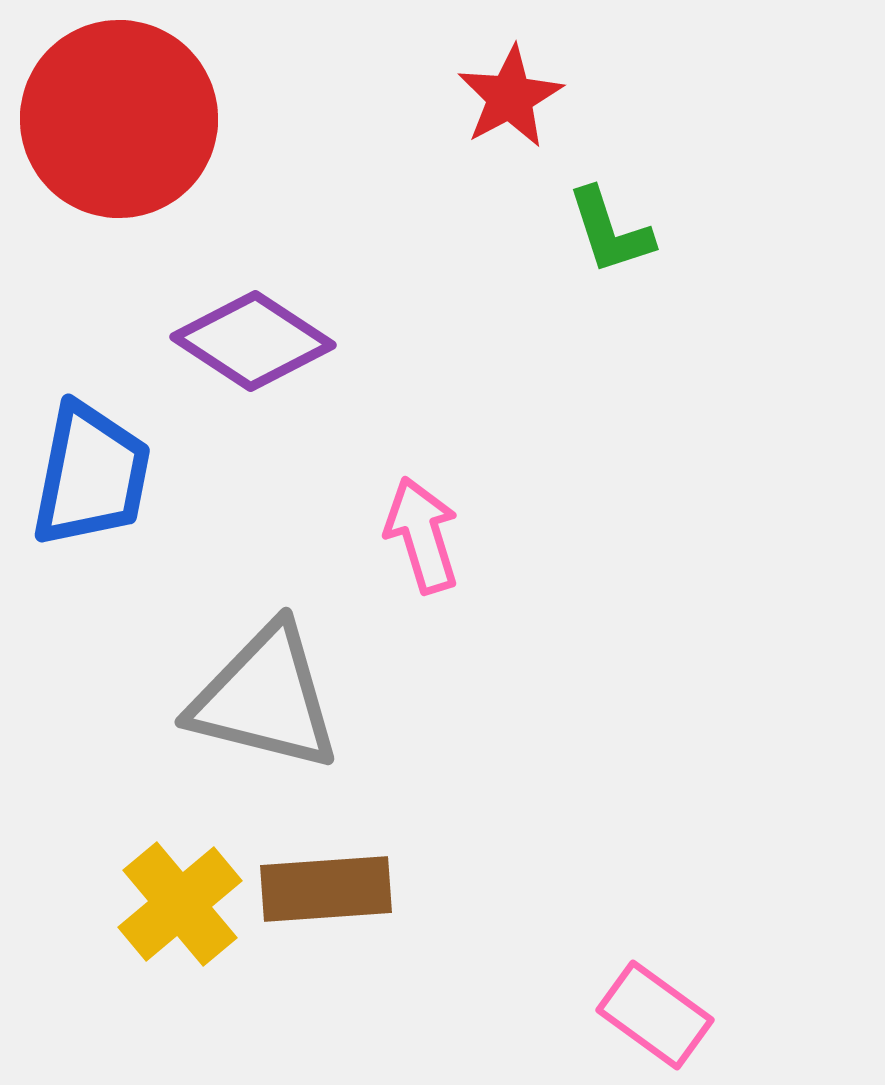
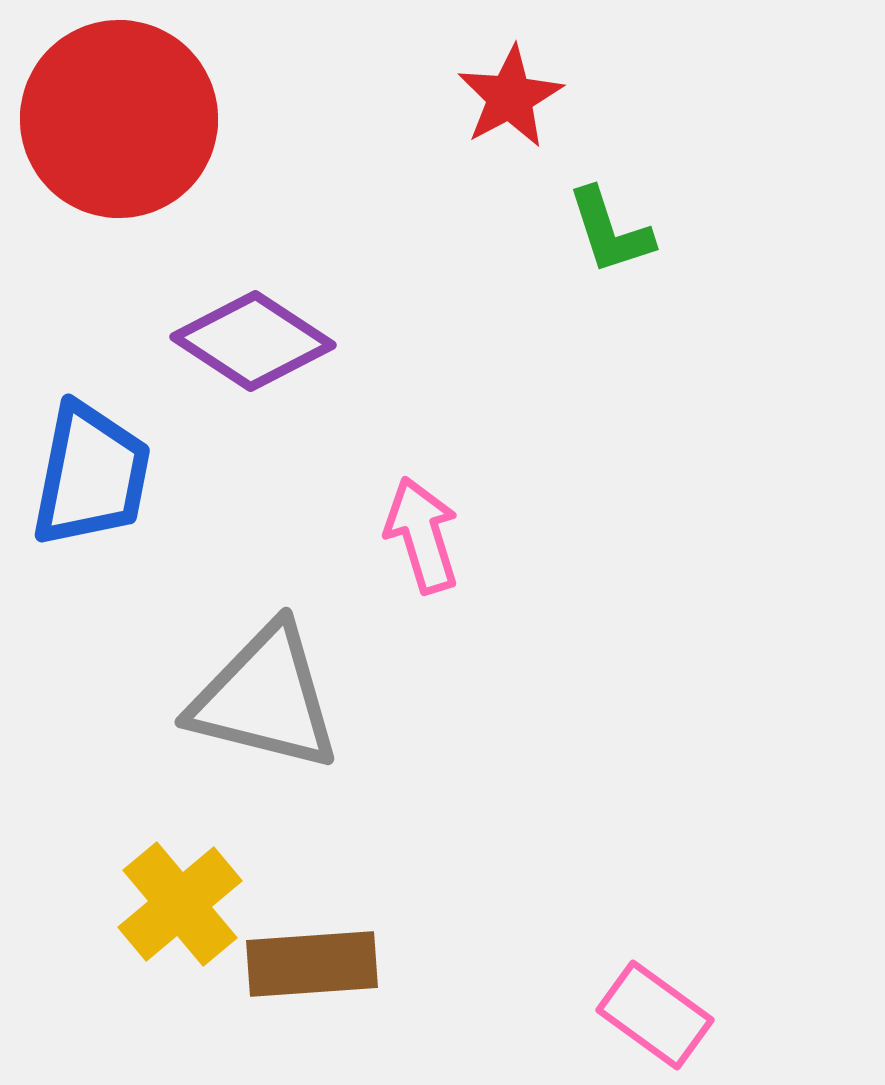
brown rectangle: moved 14 px left, 75 px down
